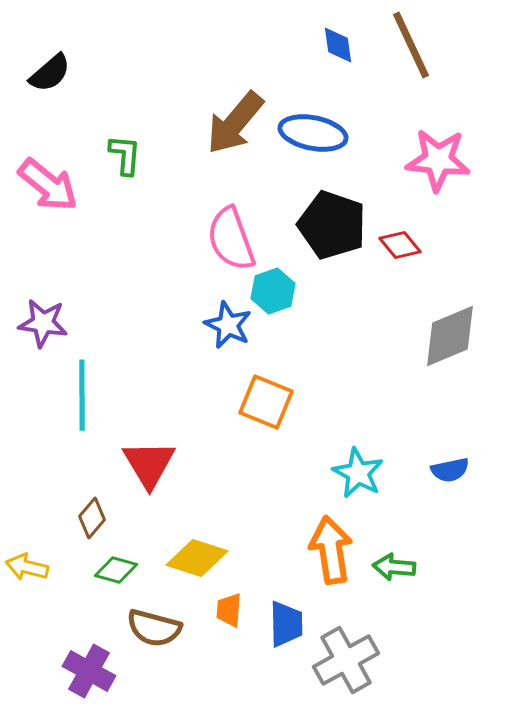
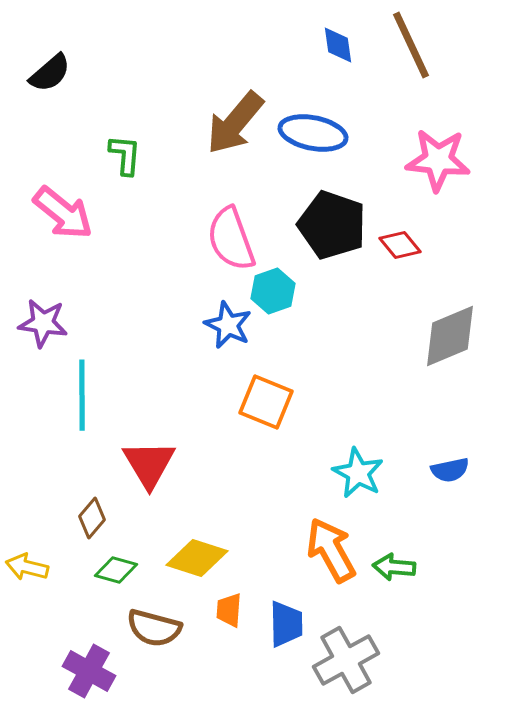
pink arrow: moved 15 px right, 28 px down
orange arrow: rotated 20 degrees counterclockwise
